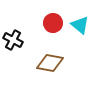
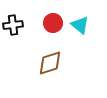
black cross: moved 15 px up; rotated 36 degrees counterclockwise
brown diamond: rotated 28 degrees counterclockwise
